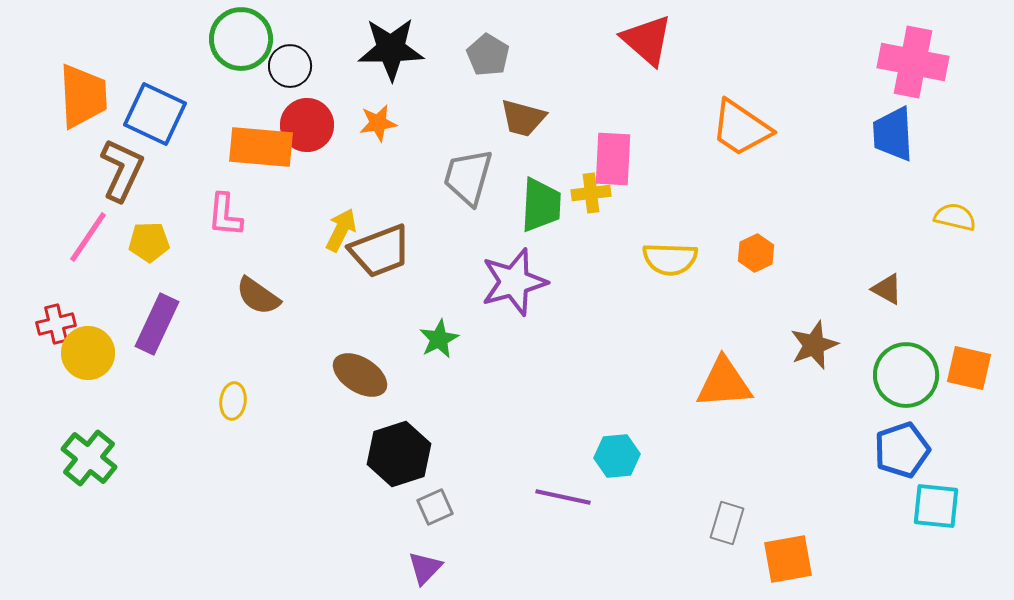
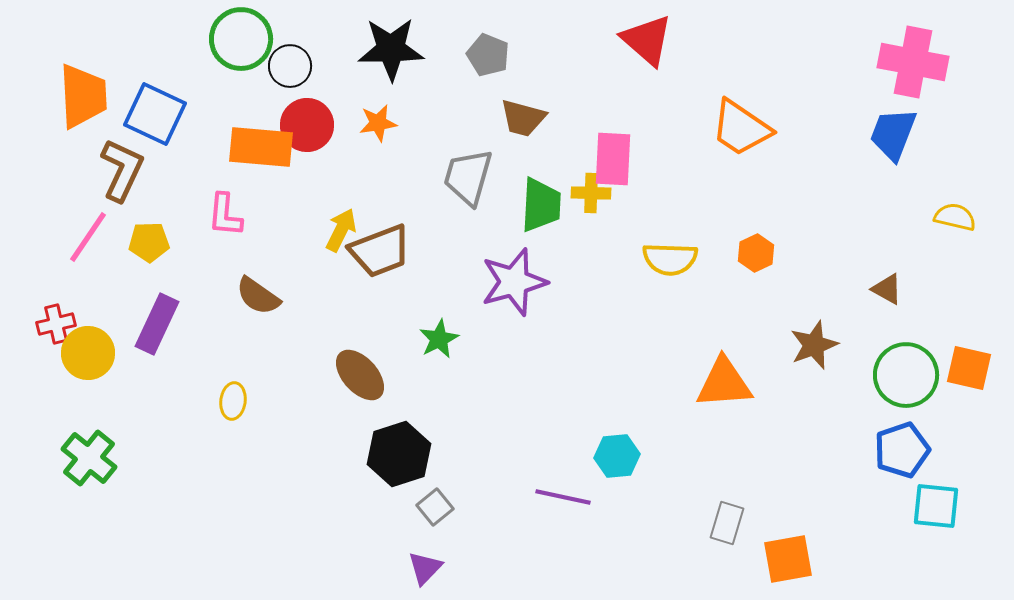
gray pentagon at (488, 55): rotated 9 degrees counterclockwise
blue trapezoid at (893, 134): rotated 24 degrees clockwise
yellow cross at (591, 193): rotated 9 degrees clockwise
brown ellipse at (360, 375): rotated 16 degrees clockwise
gray square at (435, 507): rotated 15 degrees counterclockwise
